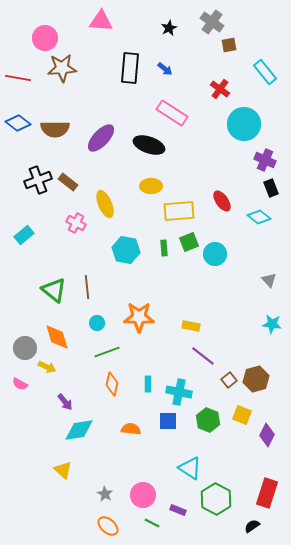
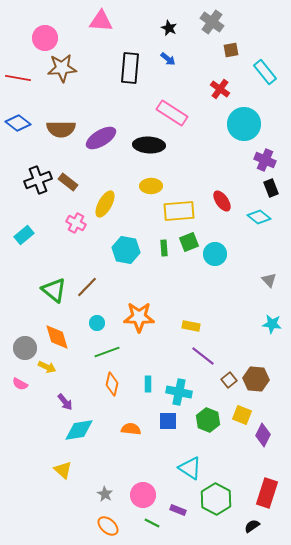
black star at (169, 28): rotated 21 degrees counterclockwise
brown square at (229, 45): moved 2 px right, 5 px down
blue arrow at (165, 69): moved 3 px right, 10 px up
brown semicircle at (55, 129): moved 6 px right
purple ellipse at (101, 138): rotated 16 degrees clockwise
black ellipse at (149, 145): rotated 16 degrees counterclockwise
yellow ellipse at (105, 204): rotated 52 degrees clockwise
brown line at (87, 287): rotated 50 degrees clockwise
brown hexagon at (256, 379): rotated 20 degrees clockwise
purple diamond at (267, 435): moved 4 px left
